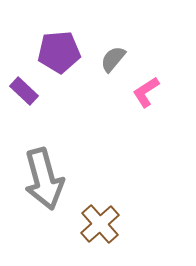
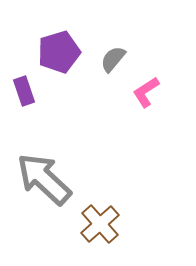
purple pentagon: rotated 12 degrees counterclockwise
purple rectangle: rotated 28 degrees clockwise
gray arrow: rotated 148 degrees clockwise
